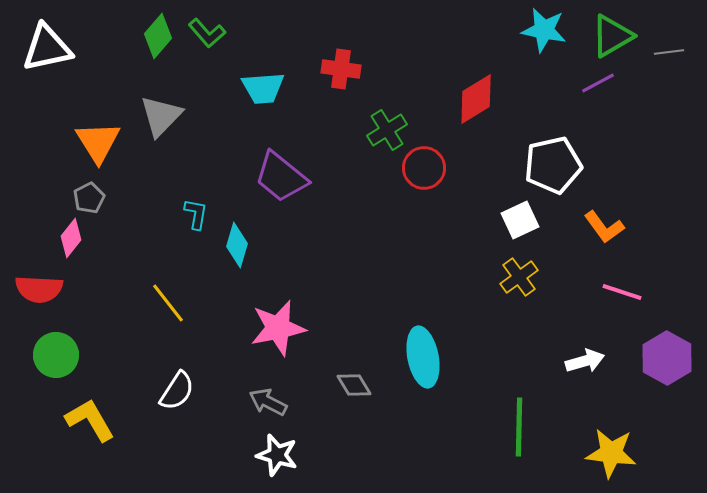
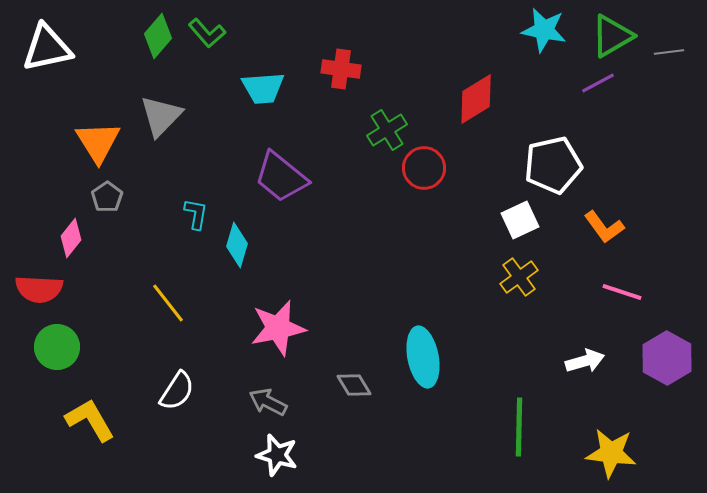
gray pentagon: moved 18 px right, 1 px up; rotated 8 degrees counterclockwise
green circle: moved 1 px right, 8 px up
